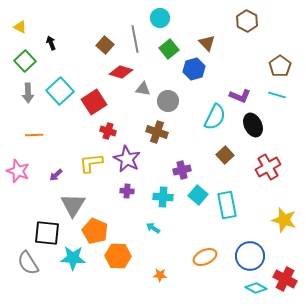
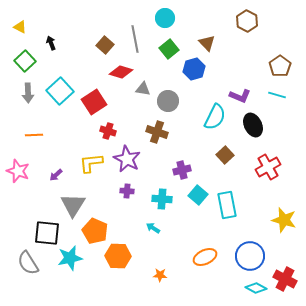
cyan circle at (160, 18): moved 5 px right
cyan cross at (163, 197): moved 1 px left, 2 px down
cyan star at (73, 258): moved 3 px left; rotated 15 degrees counterclockwise
